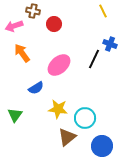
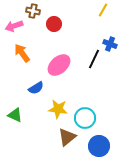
yellow line: moved 1 px up; rotated 56 degrees clockwise
green triangle: rotated 42 degrees counterclockwise
blue circle: moved 3 px left
